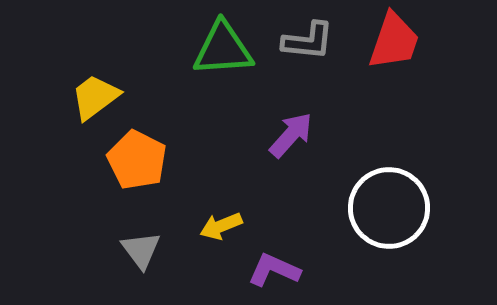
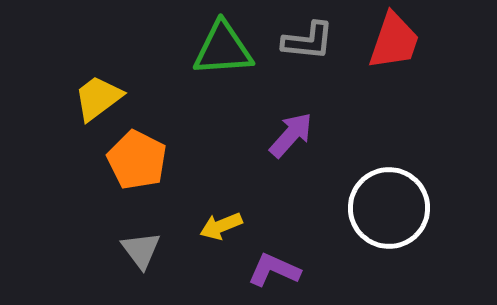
yellow trapezoid: moved 3 px right, 1 px down
